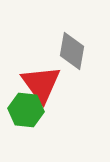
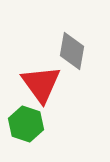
green hexagon: moved 14 px down; rotated 12 degrees clockwise
